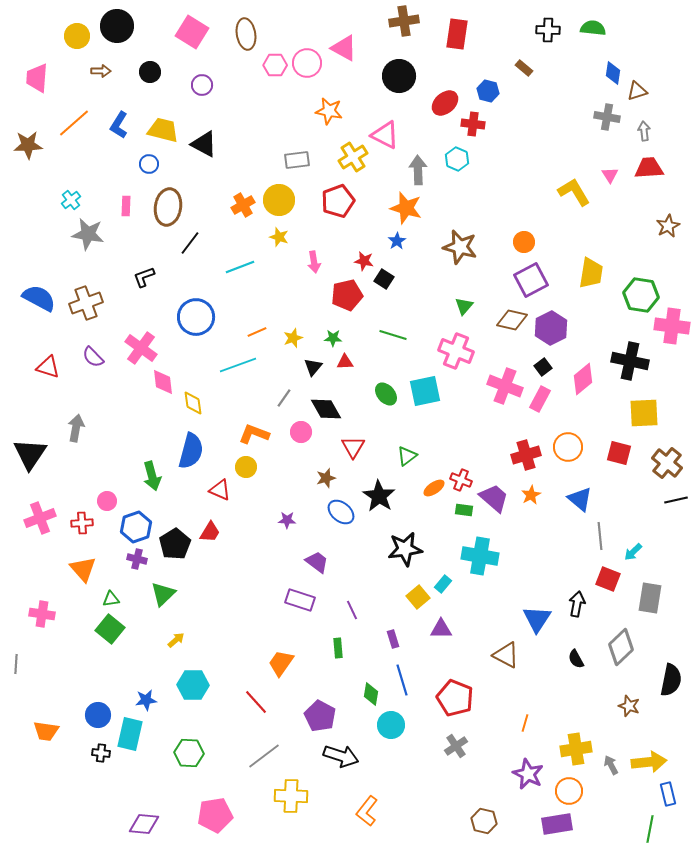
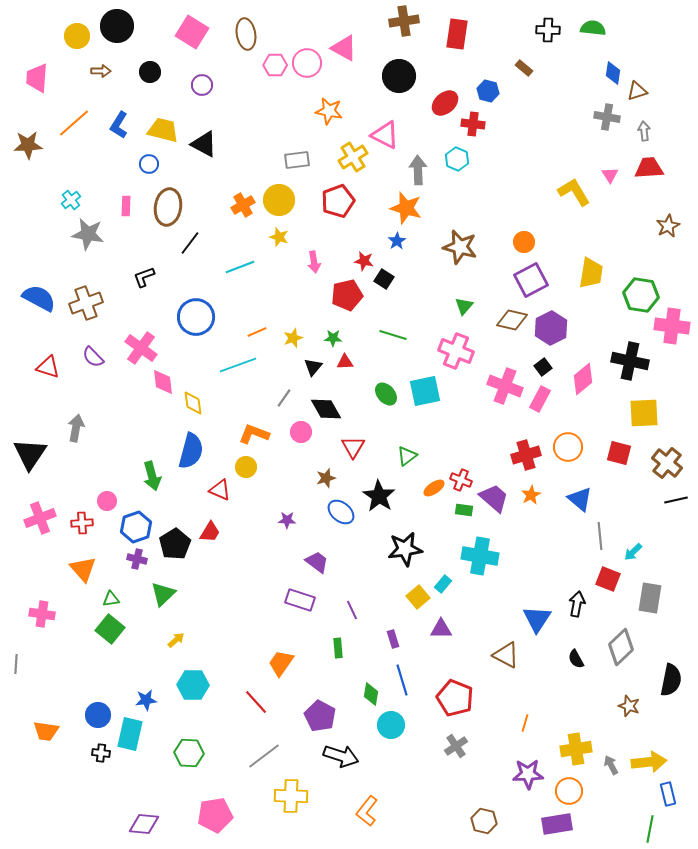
purple star at (528, 774): rotated 28 degrees counterclockwise
